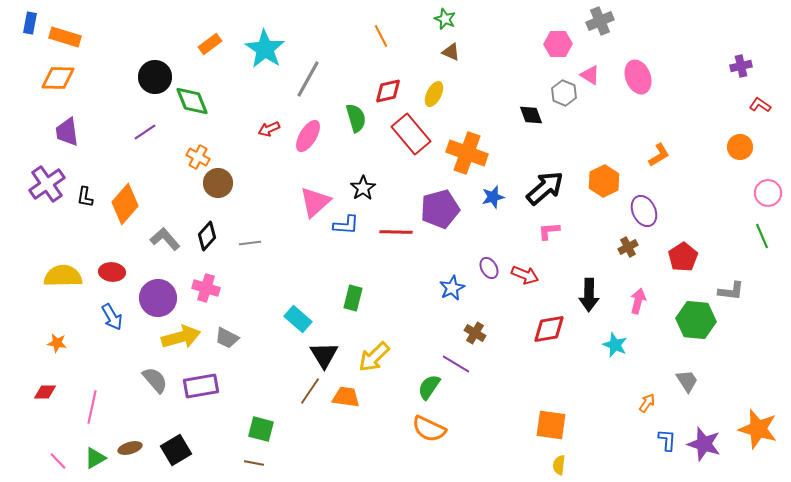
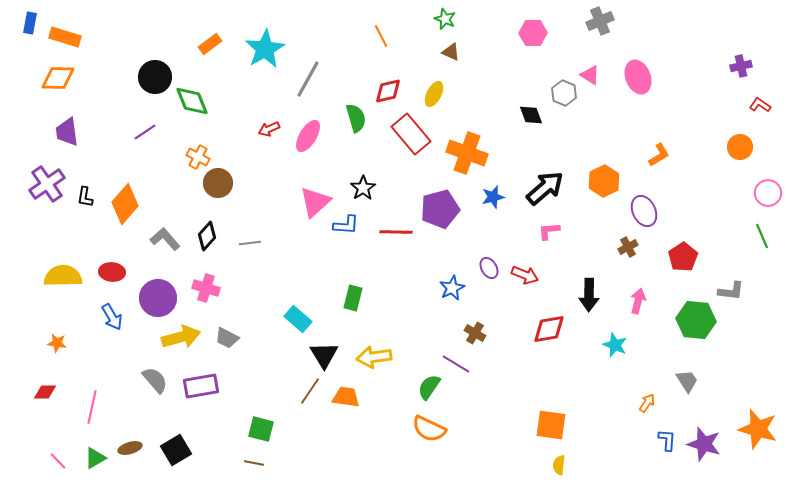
pink hexagon at (558, 44): moved 25 px left, 11 px up
cyan star at (265, 49): rotated 9 degrees clockwise
yellow arrow at (374, 357): rotated 36 degrees clockwise
